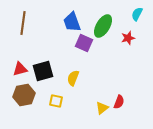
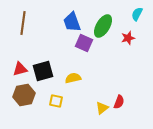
yellow semicircle: rotated 56 degrees clockwise
